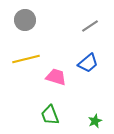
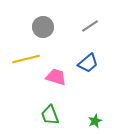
gray circle: moved 18 px right, 7 px down
